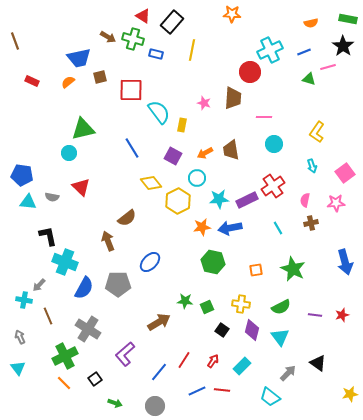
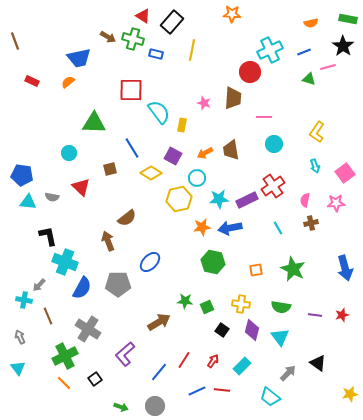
brown square at (100, 77): moved 10 px right, 92 px down
green triangle at (83, 129): moved 11 px right, 6 px up; rotated 15 degrees clockwise
cyan arrow at (312, 166): moved 3 px right
yellow diamond at (151, 183): moved 10 px up; rotated 20 degrees counterclockwise
yellow hexagon at (178, 201): moved 1 px right, 2 px up; rotated 15 degrees clockwise
blue arrow at (345, 262): moved 6 px down
blue semicircle at (84, 288): moved 2 px left
green semicircle at (281, 307): rotated 36 degrees clockwise
green arrow at (115, 403): moved 6 px right, 4 px down
